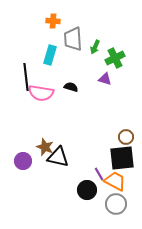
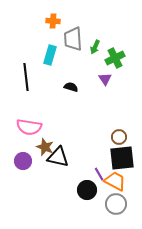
purple triangle: rotated 40 degrees clockwise
pink semicircle: moved 12 px left, 34 px down
brown circle: moved 7 px left
